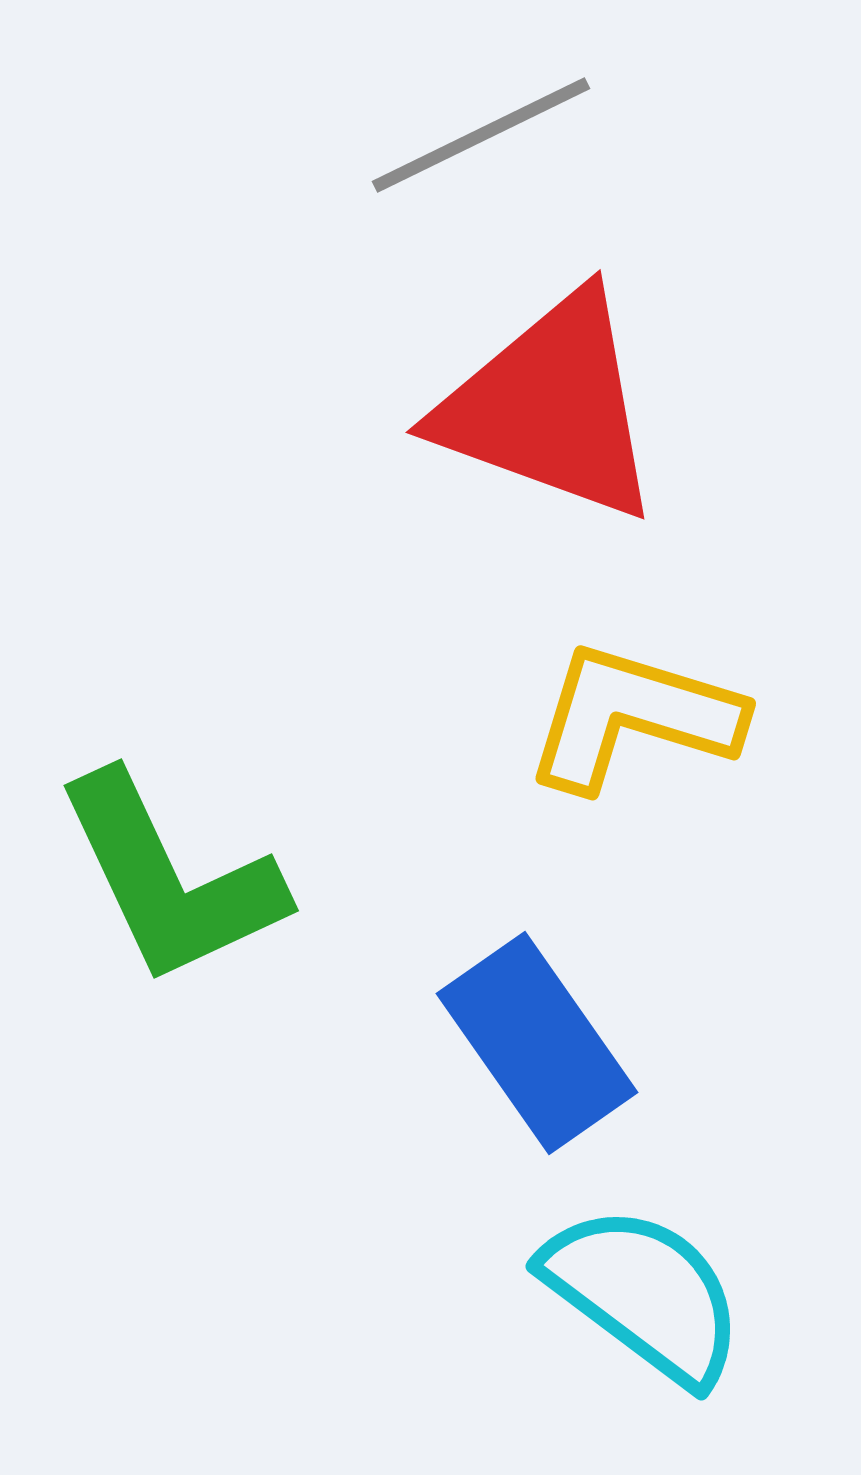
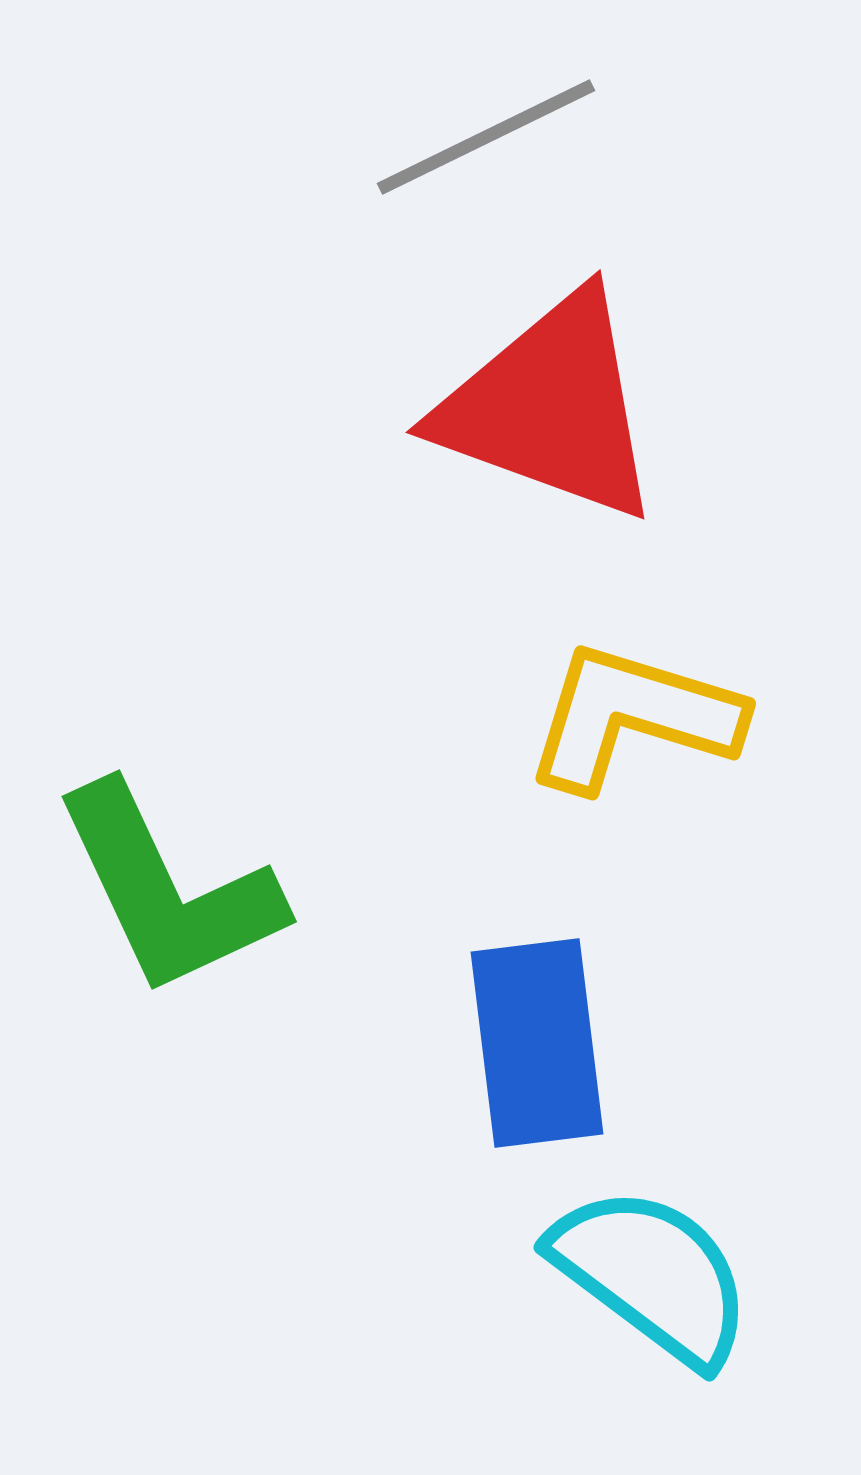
gray line: moved 5 px right, 2 px down
green L-shape: moved 2 px left, 11 px down
blue rectangle: rotated 28 degrees clockwise
cyan semicircle: moved 8 px right, 19 px up
